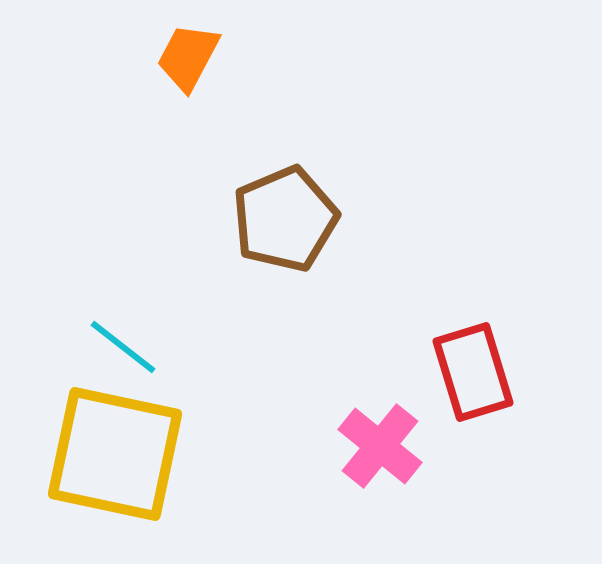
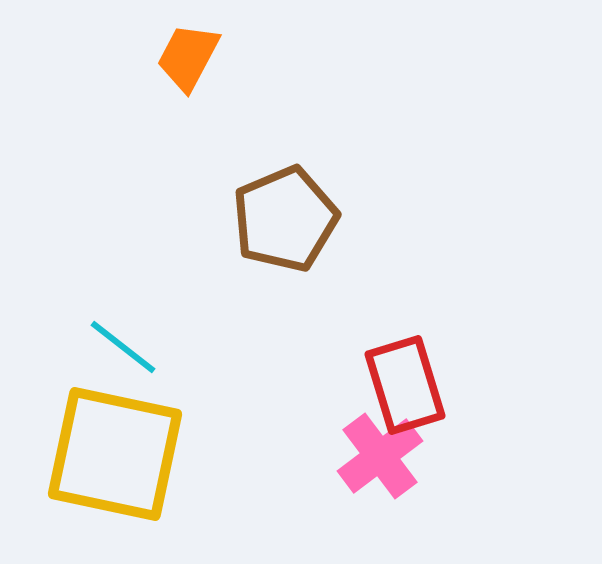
red rectangle: moved 68 px left, 13 px down
pink cross: moved 10 px down; rotated 14 degrees clockwise
